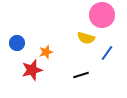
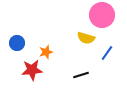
red star: rotated 10 degrees clockwise
